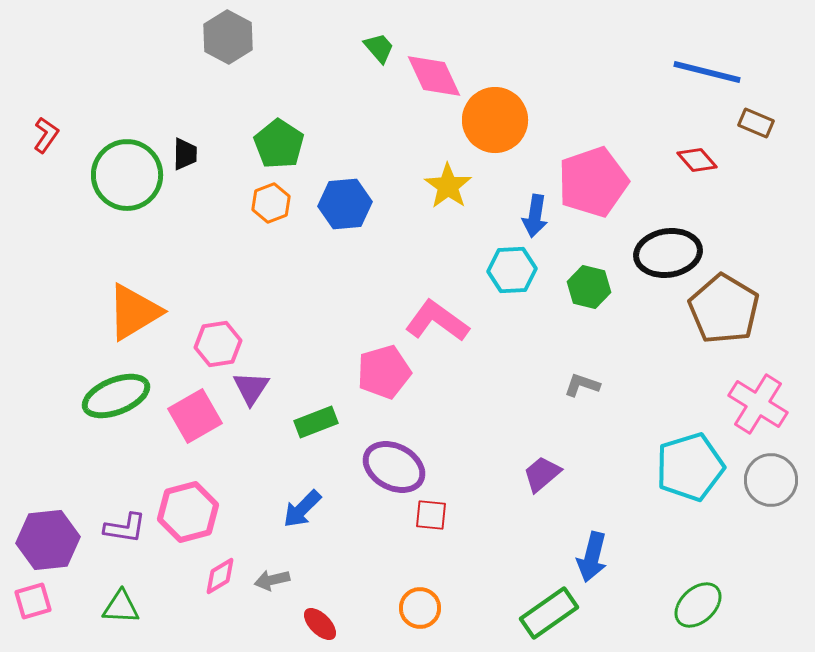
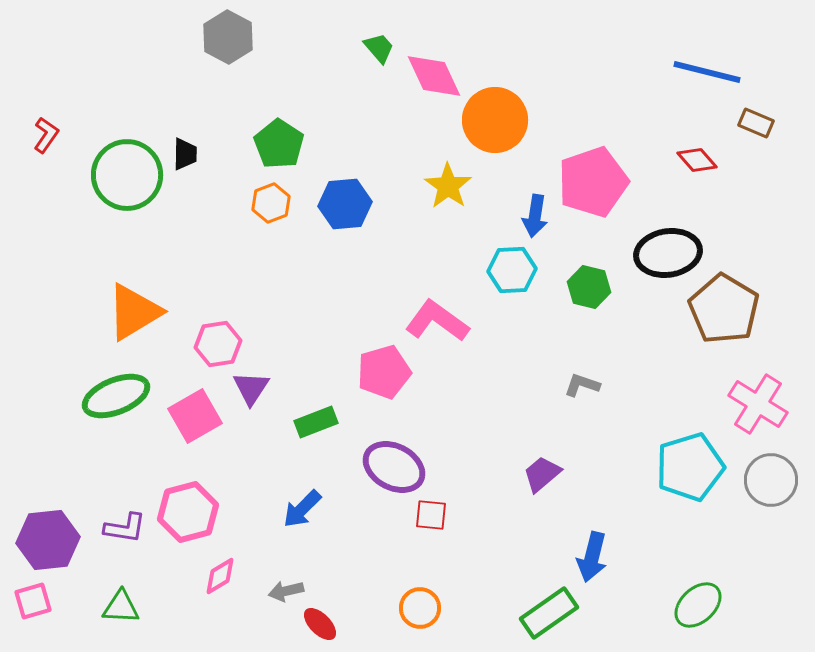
gray arrow at (272, 580): moved 14 px right, 11 px down
